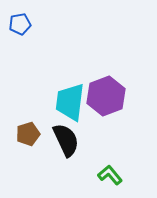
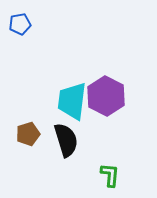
purple hexagon: rotated 12 degrees counterclockwise
cyan trapezoid: moved 2 px right, 1 px up
black semicircle: rotated 8 degrees clockwise
green L-shape: rotated 45 degrees clockwise
